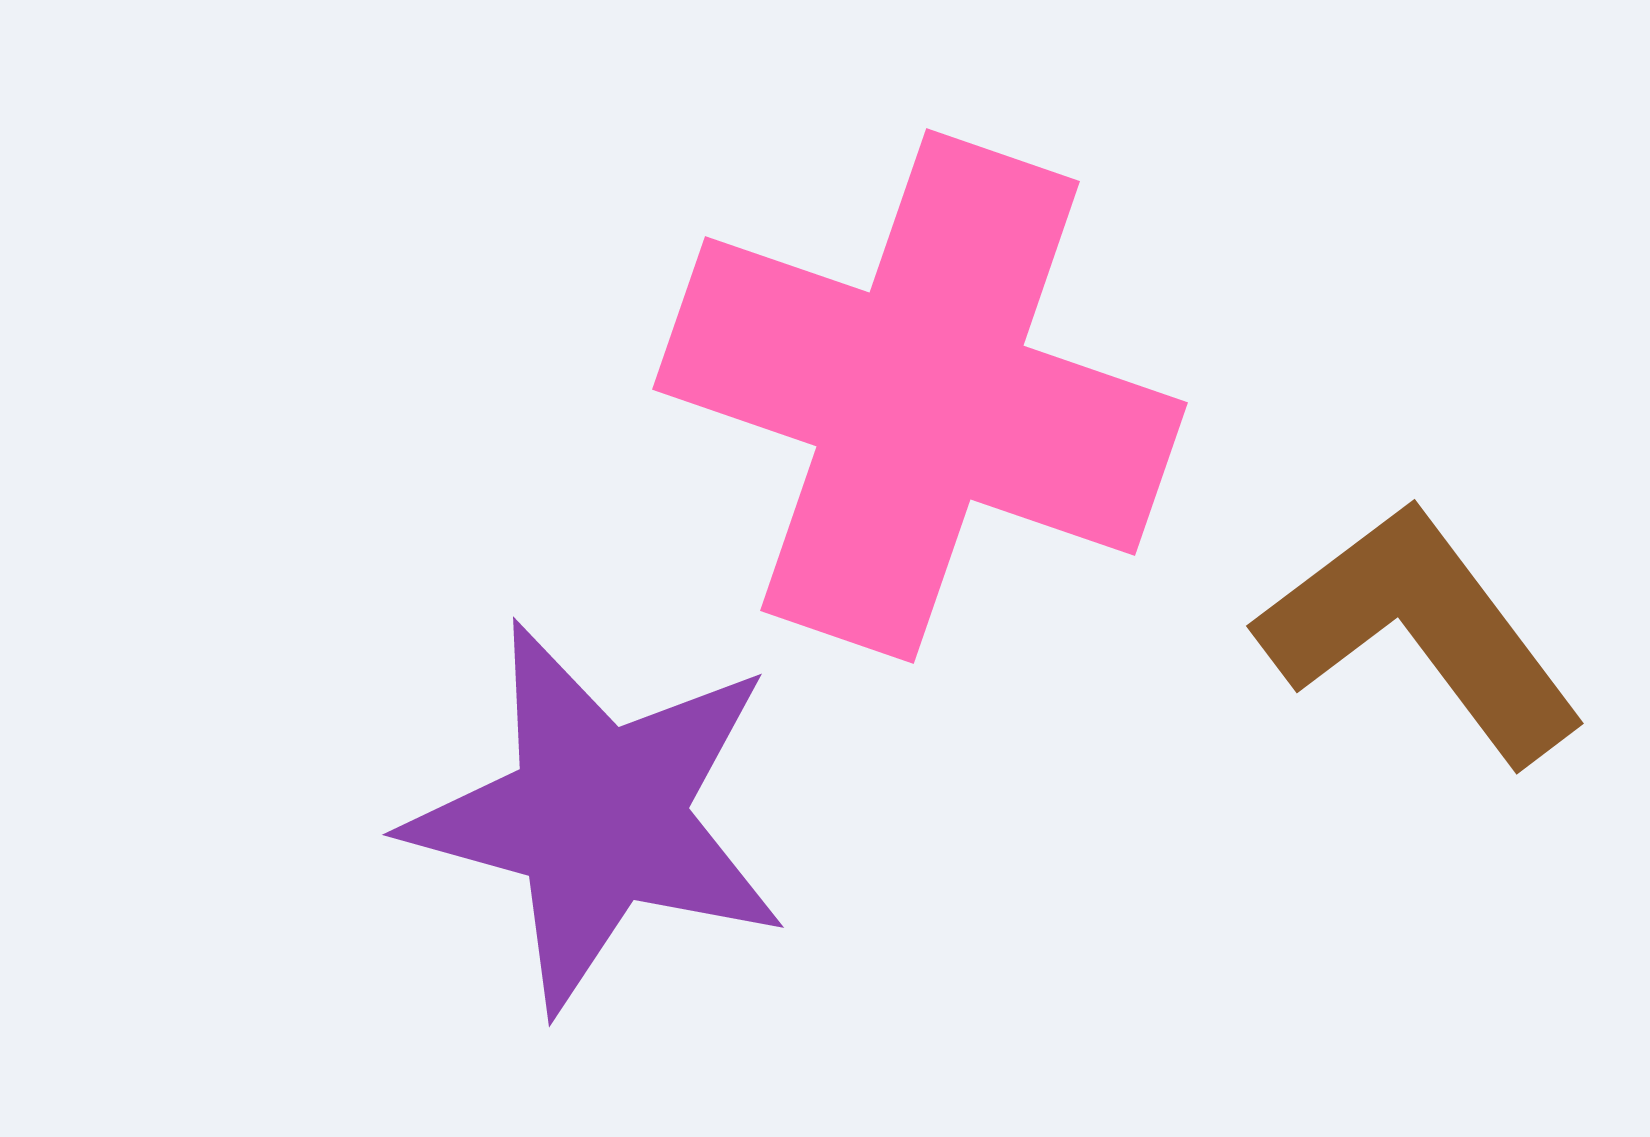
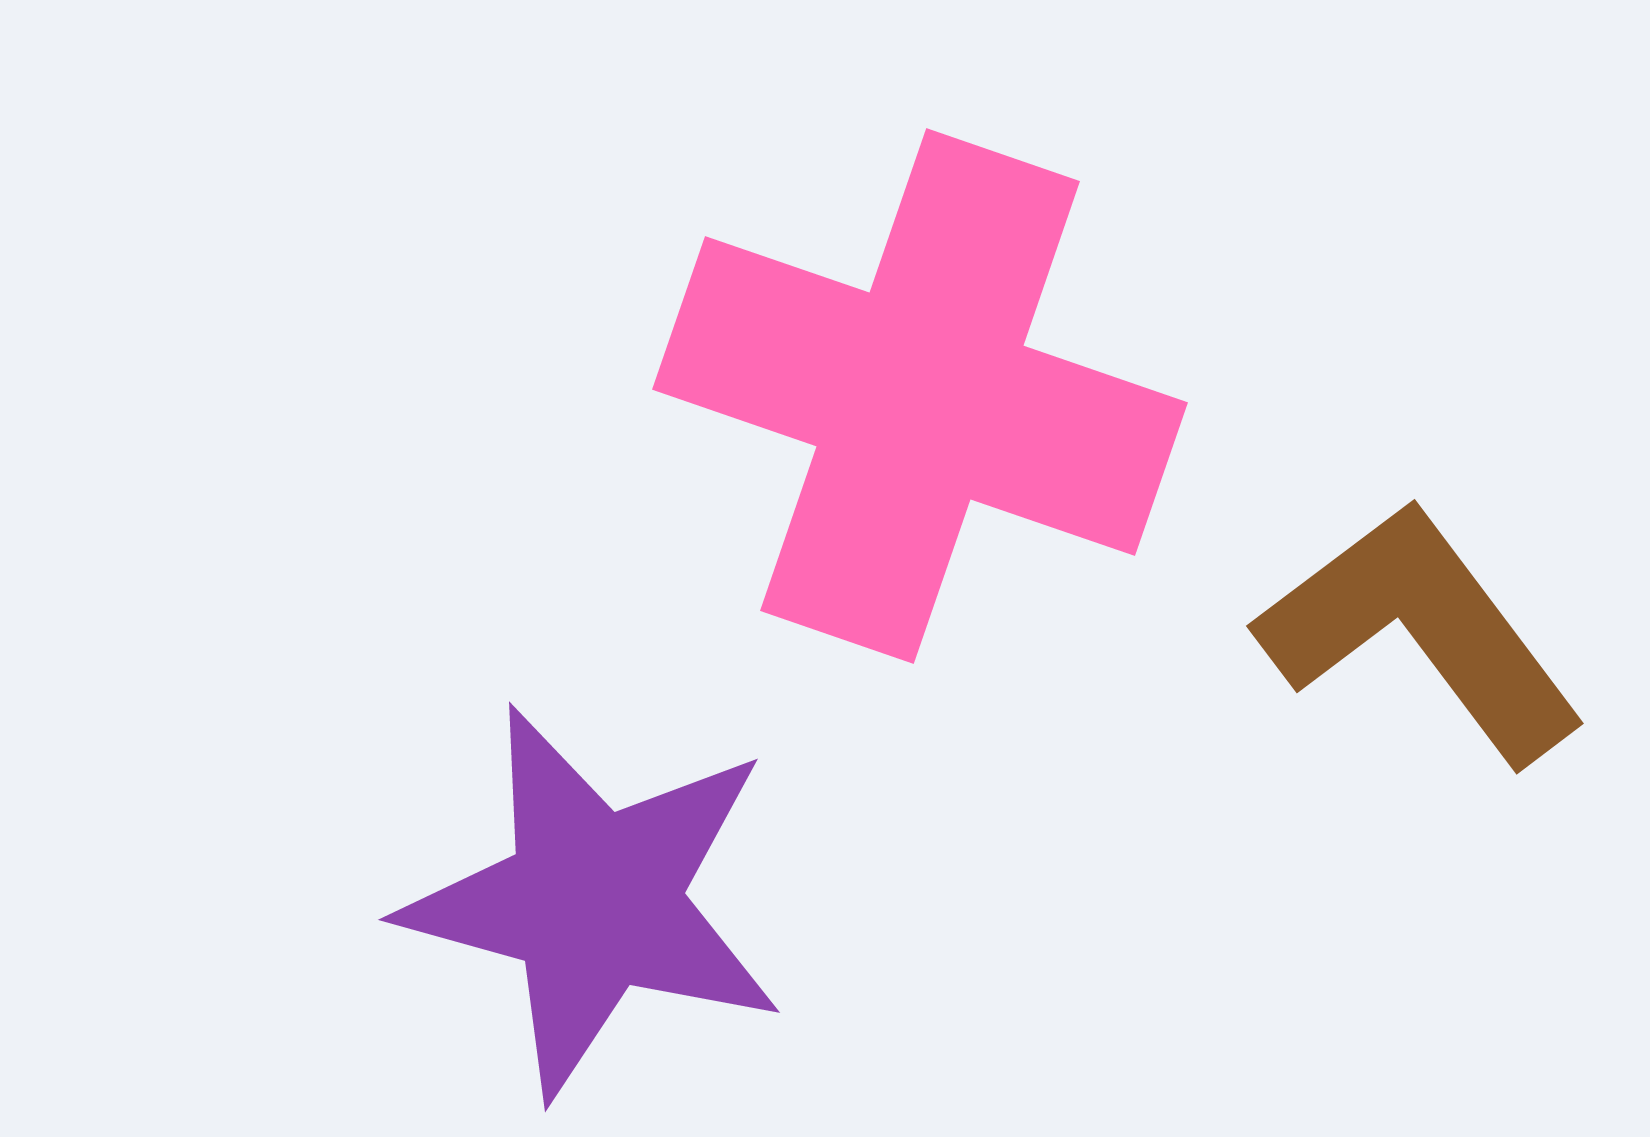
purple star: moved 4 px left, 85 px down
